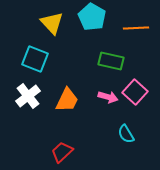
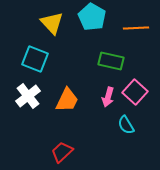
pink arrow: rotated 90 degrees clockwise
cyan semicircle: moved 9 px up
